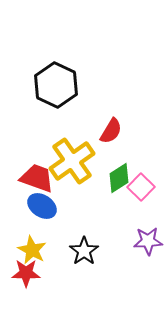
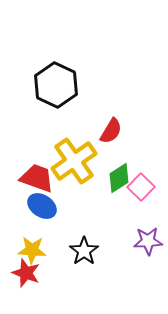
yellow cross: moved 2 px right
yellow star: rotated 24 degrees counterclockwise
red star: rotated 20 degrees clockwise
